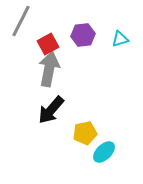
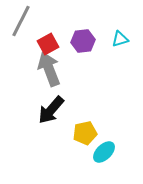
purple hexagon: moved 6 px down
gray arrow: rotated 32 degrees counterclockwise
